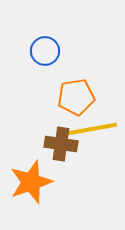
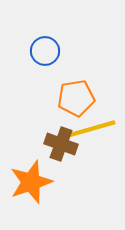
orange pentagon: moved 1 px down
yellow line: moved 1 px left; rotated 6 degrees counterclockwise
brown cross: rotated 12 degrees clockwise
